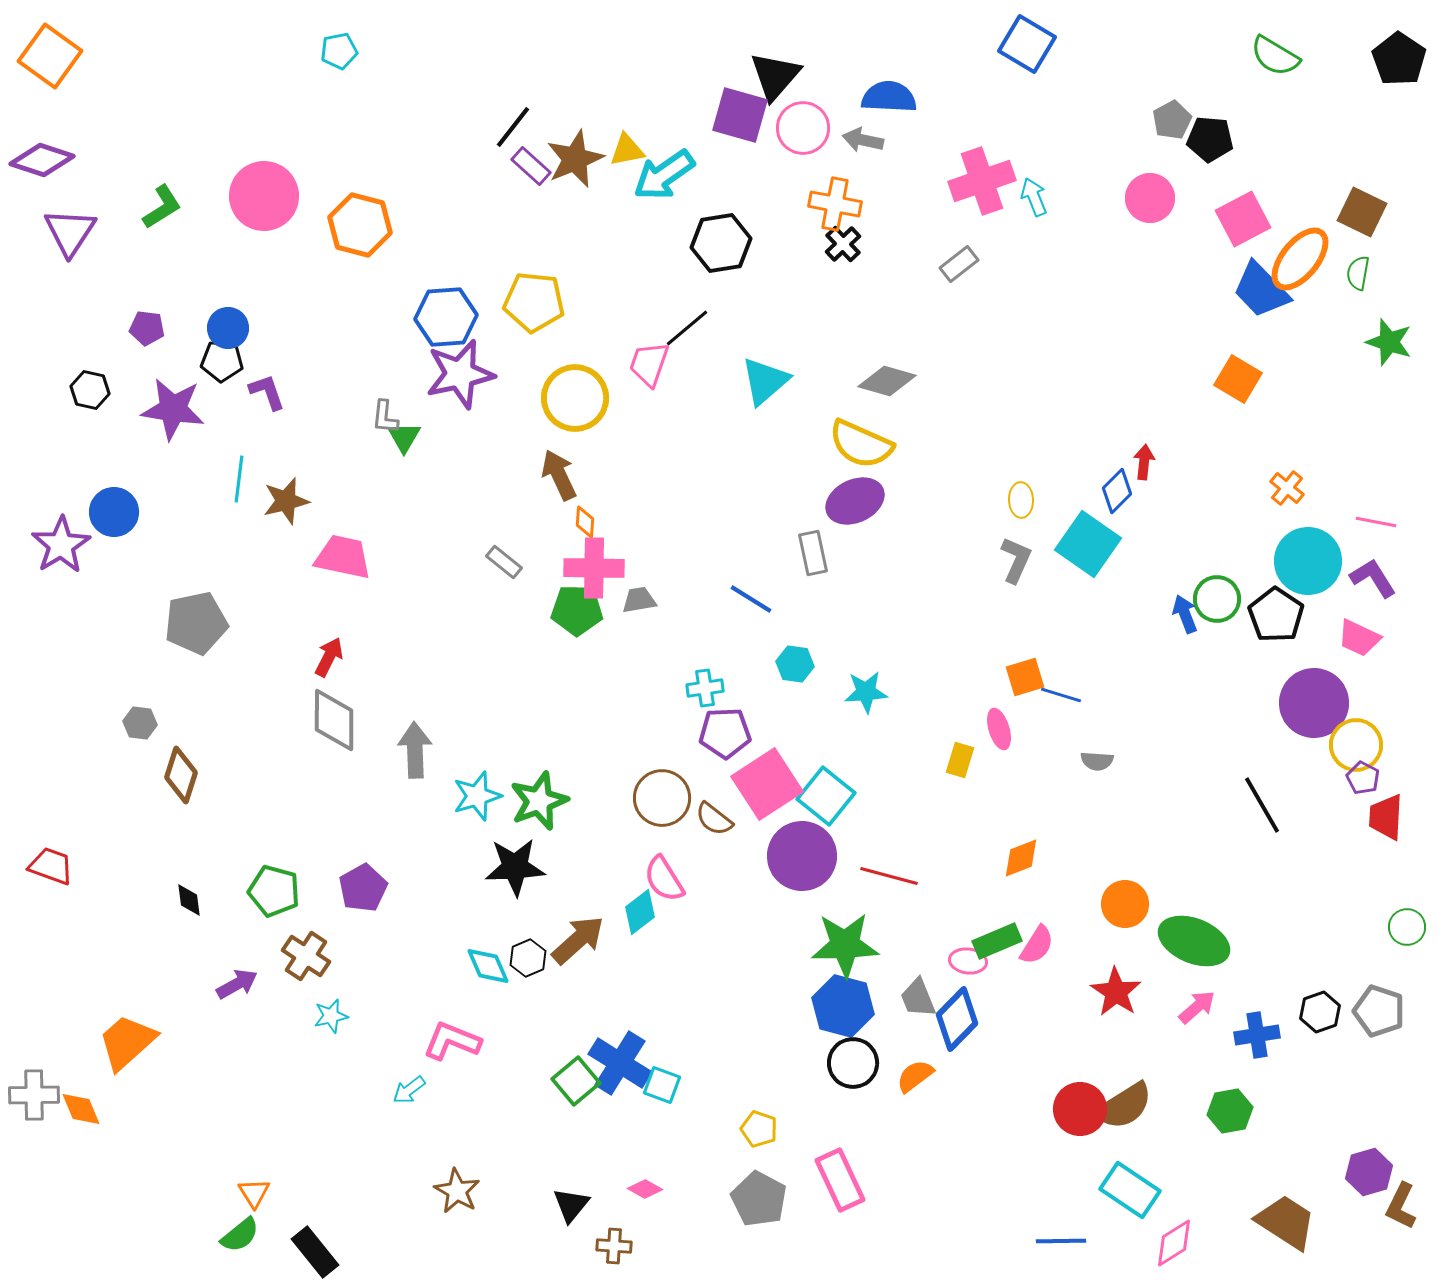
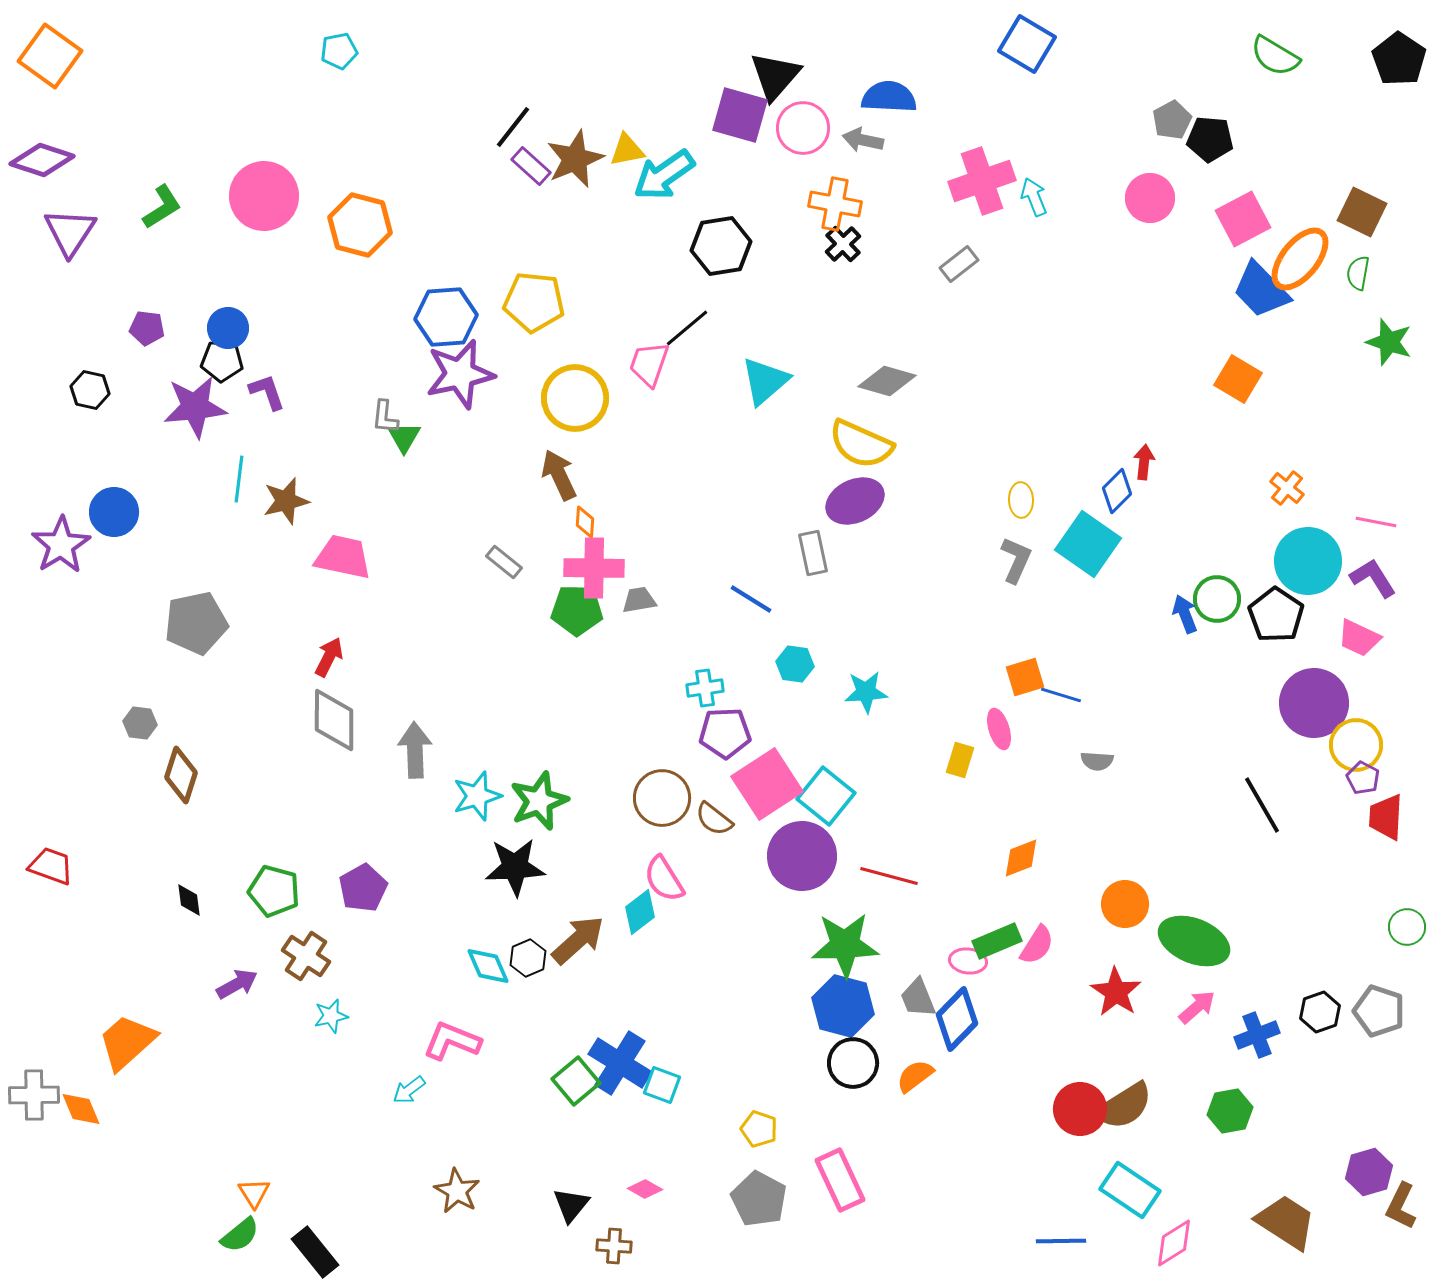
black hexagon at (721, 243): moved 3 px down
purple star at (173, 409): moved 22 px right, 2 px up; rotated 14 degrees counterclockwise
blue cross at (1257, 1035): rotated 12 degrees counterclockwise
